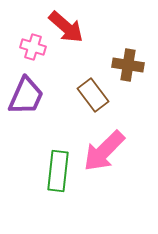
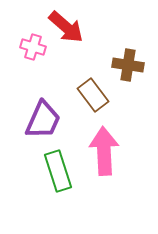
purple trapezoid: moved 17 px right, 24 px down
pink arrow: rotated 132 degrees clockwise
green rectangle: rotated 24 degrees counterclockwise
